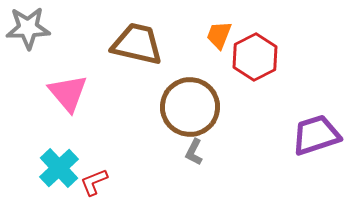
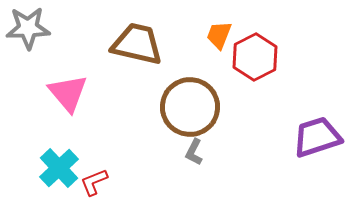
purple trapezoid: moved 1 px right, 2 px down
